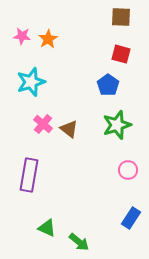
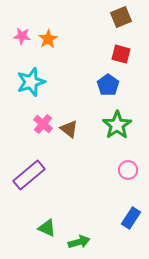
brown square: rotated 25 degrees counterclockwise
green star: rotated 16 degrees counterclockwise
purple rectangle: rotated 40 degrees clockwise
green arrow: rotated 55 degrees counterclockwise
